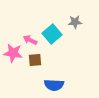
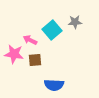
cyan square: moved 4 px up
pink star: moved 1 px right, 1 px down
